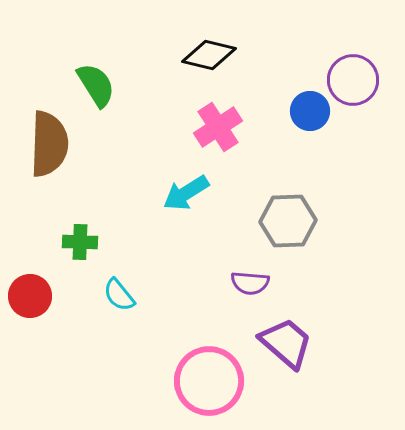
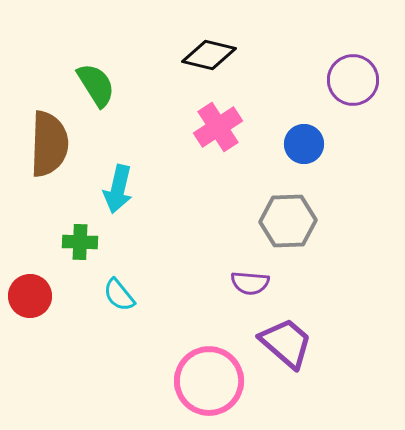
blue circle: moved 6 px left, 33 px down
cyan arrow: moved 68 px left, 4 px up; rotated 45 degrees counterclockwise
